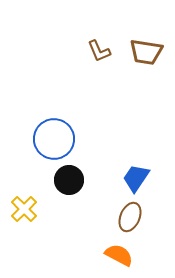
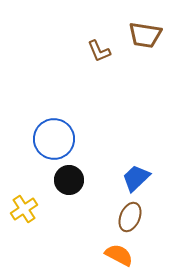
brown trapezoid: moved 1 px left, 17 px up
blue trapezoid: rotated 12 degrees clockwise
yellow cross: rotated 12 degrees clockwise
